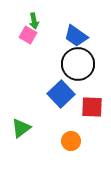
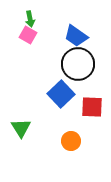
green arrow: moved 4 px left, 2 px up
green triangle: rotated 25 degrees counterclockwise
